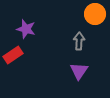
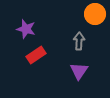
red rectangle: moved 23 px right
